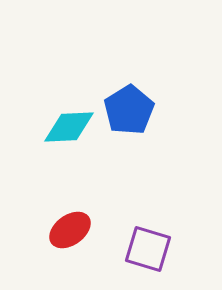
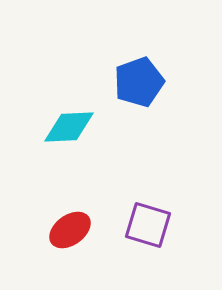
blue pentagon: moved 10 px right, 28 px up; rotated 12 degrees clockwise
purple square: moved 24 px up
